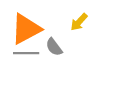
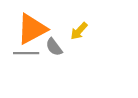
yellow arrow: moved 9 px down
orange triangle: moved 6 px right
